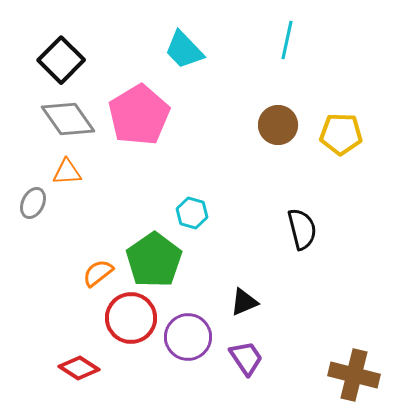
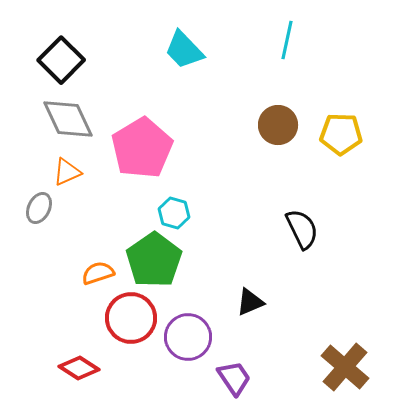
pink pentagon: moved 3 px right, 33 px down
gray diamond: rotated 10 degrees clockwise
orange triangle: rotated 20 degrees counterclockwise
gray ellipse: moved 6 px right, 5 px down
cyan hexagon: moved 18 px left
black semicircle: rotated 12 degrees counterclockwise
orange semicircle: rotated 20 degrees clockwise
black triangle: moved 6 px right
purple trapezoid: moved 12 px left, 20 px down
brown cross: moved 9 px left, 8 px up; rotated 27 degrees clockwise
